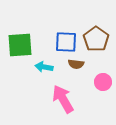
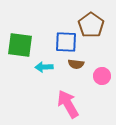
brown pentagon: moved 5 px left, 14 px up
green square: rotated 12 degrees clockwise
cyan arrow: rotated 12 degrees counterclockwise
pink circle: moved 1 px left, 6 px up
pink arrow: moved 5 px right, 5 px down
